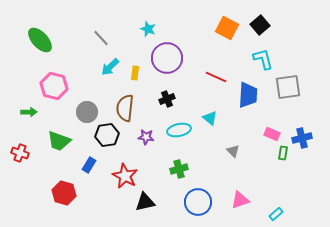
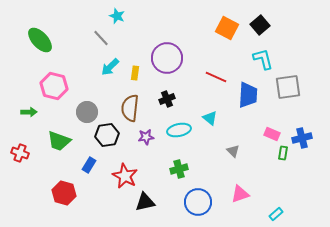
cyan star: moved 31 px left, 13 px up
brown semicircle: moved 5 px right
purple star: rotated 14 degrees counterclockwise
pink triangle: moved 6 px up
